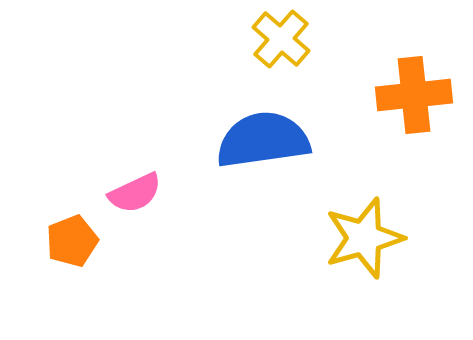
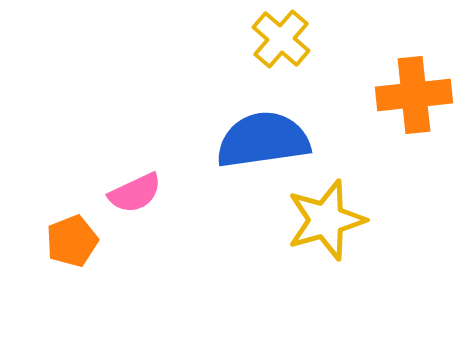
yellow star: moved 38 px left, 18 px up
